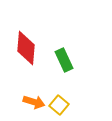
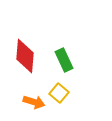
red diamond: moved 1 px left, 8 px down
yellow square: moved 12 px up
